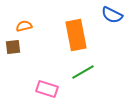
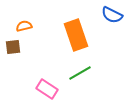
orange rectangle: rotated 8 degrees counterclockwise
green line: moved 3 px left, 1 px down
pink rectangle: rotated 15 degrees clockwise
